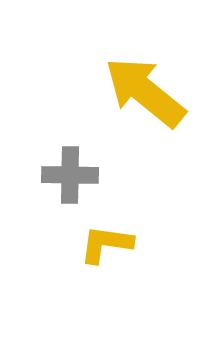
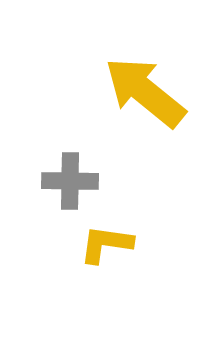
gray cross: moved 6 px down
